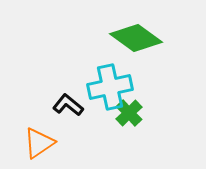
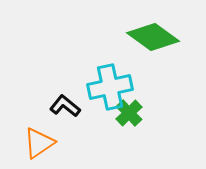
green diamond: moved 17 px right, 1 px up
black L-shape: moved 3 px left, 1 px down
